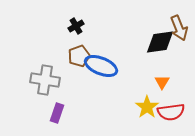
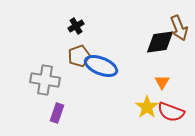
red semicircle: rotated 28 degrees clockwise
